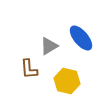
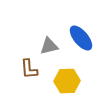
gray triangle: rotated 18 degrees clockwise
yellow hexagon: rotated 15 degrees counterclockwise
